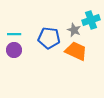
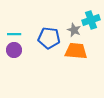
orange trapezoid: rotated 20 degrees counterclockwise
